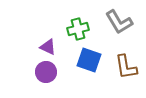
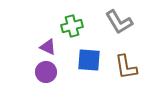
green cross: moved 6 px left, 3 px up
blue square: rotated 15 degrees counterclockwise
